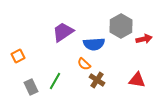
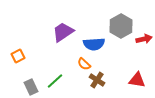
green line: rotated 18 degrees clockwise
